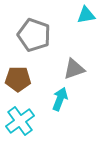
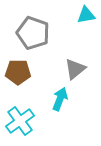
gray pentagon: moved 1 px left, 2 px up
gray triangle: moved 1 px right; rotated 20 degrees counterclockwise
brown pentagon: moved 7 px up
